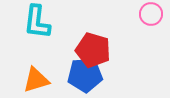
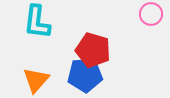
orange triangle: rotated 32 degrees counterclockwise
